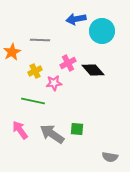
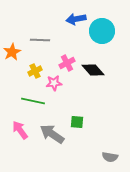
pink cross: moved 1 px left
green square: moved 7 px up
